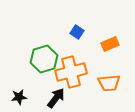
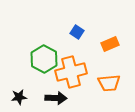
green hexagon: rotated 16 degrees counterclockwise
black arrow: rotated 55 degrees clockwise
